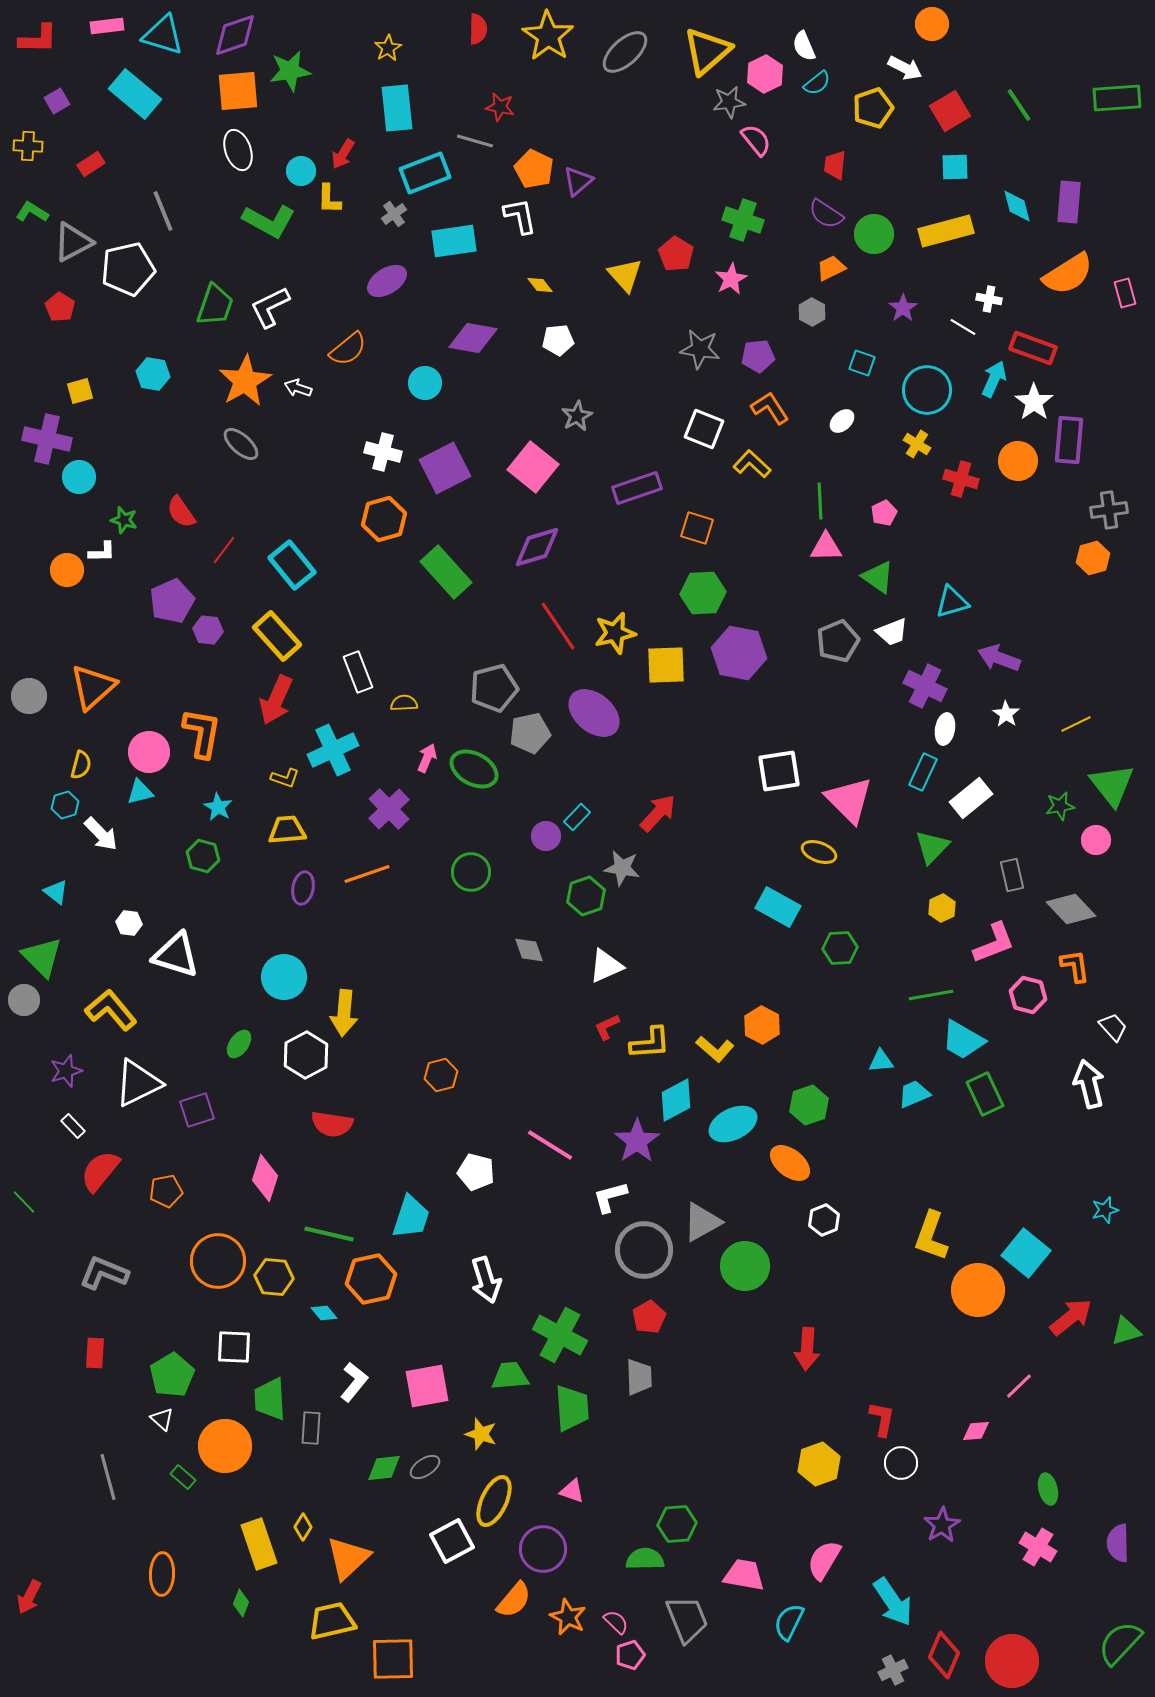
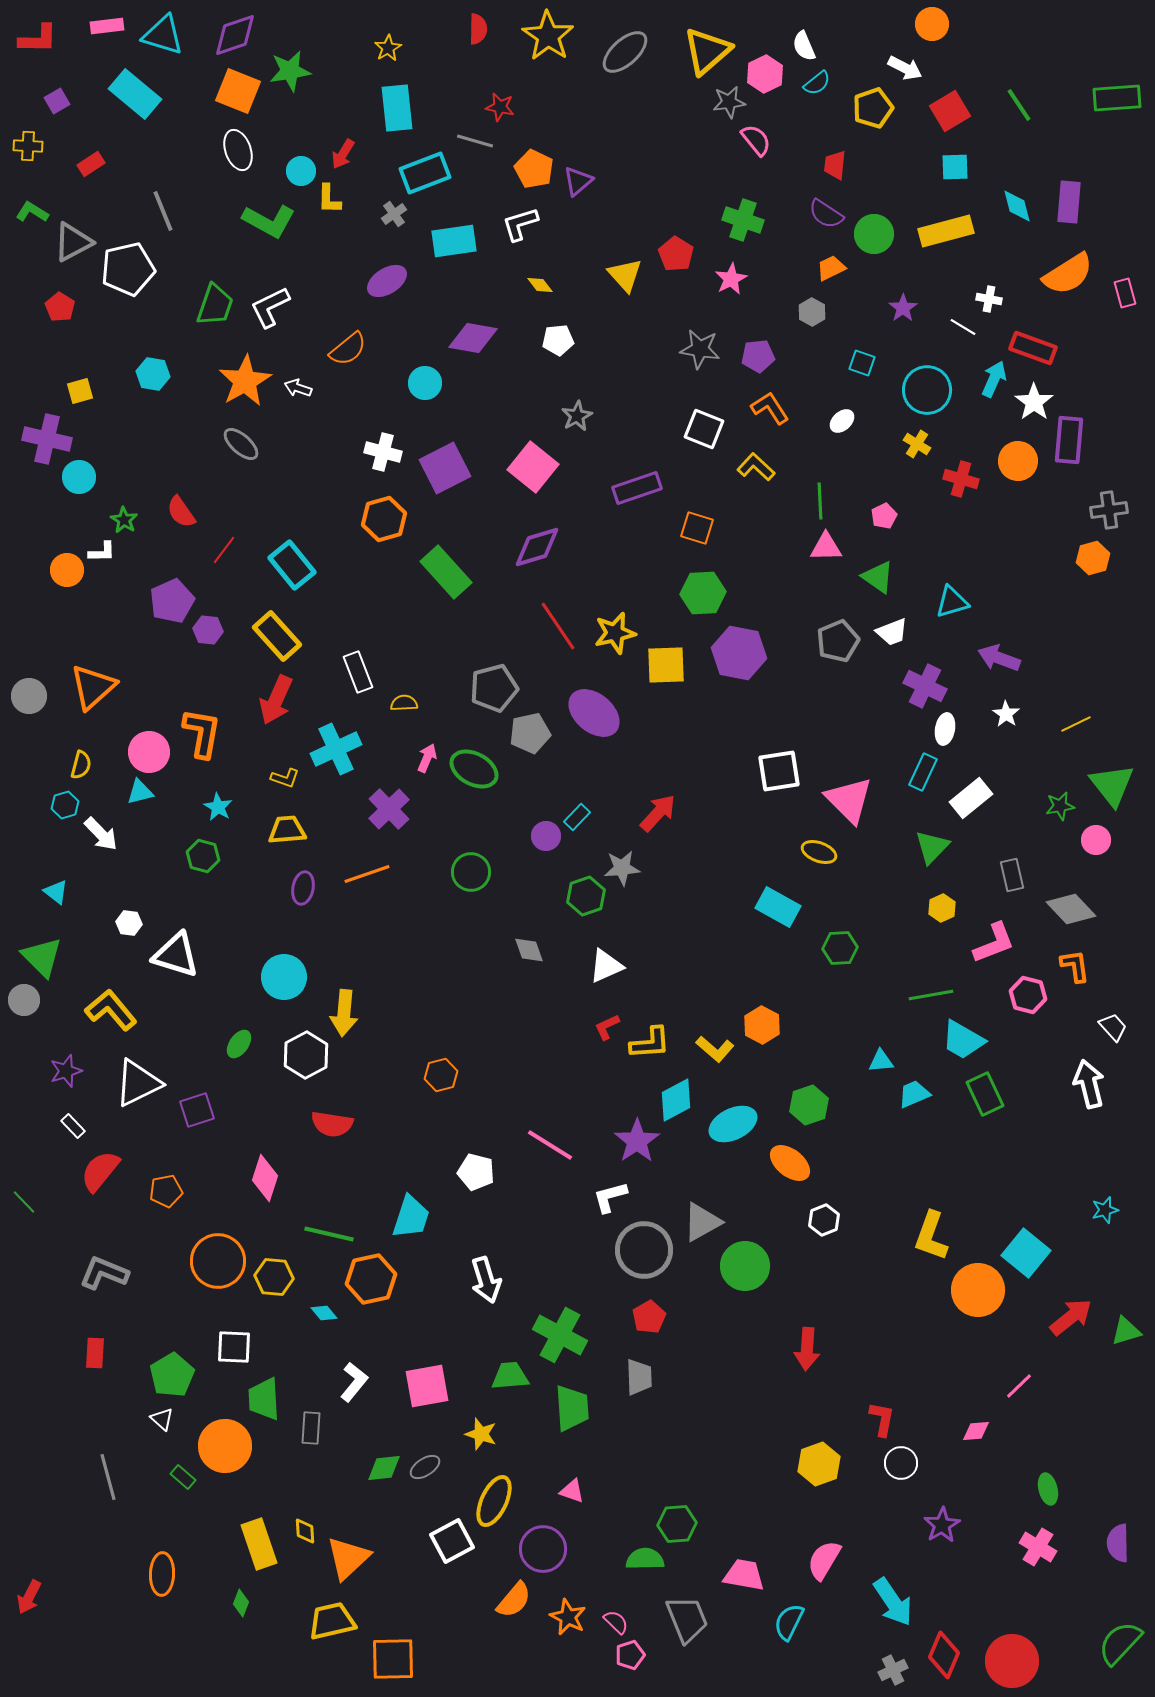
orange square at (238, 91): rotated 27 degrees clockwise
white L-shape at (520, 216): moved 8 px down; rotated 96 degrees counterclockwise
yellow L-shape at (752, 464): moved 4 px right, 3 px down
pink pentagon at (884, 513): moved 3 px down
green star at (124, 520): rotated 16 degrees clockwise
cyan cross at (333, 750): moved 3 px right, 1 px up
gray star at (622, 868): rotated 15 degrees counterclockwise
green trapezoid at (270, 1399): moved 6 px left
yellow diamond at (303, 1527): moved 2 px right, 4 px down; rotated 36 degrees counterclockwise
